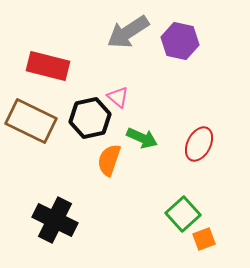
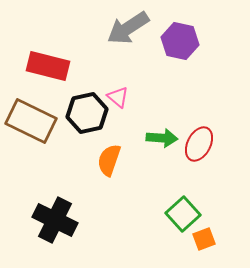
gray arrow: moved 4 px up
black hexagon: moved 3 px left, 5 px up
green arrow: moved 20 px right; rotated 20 degrees counterclockwise
